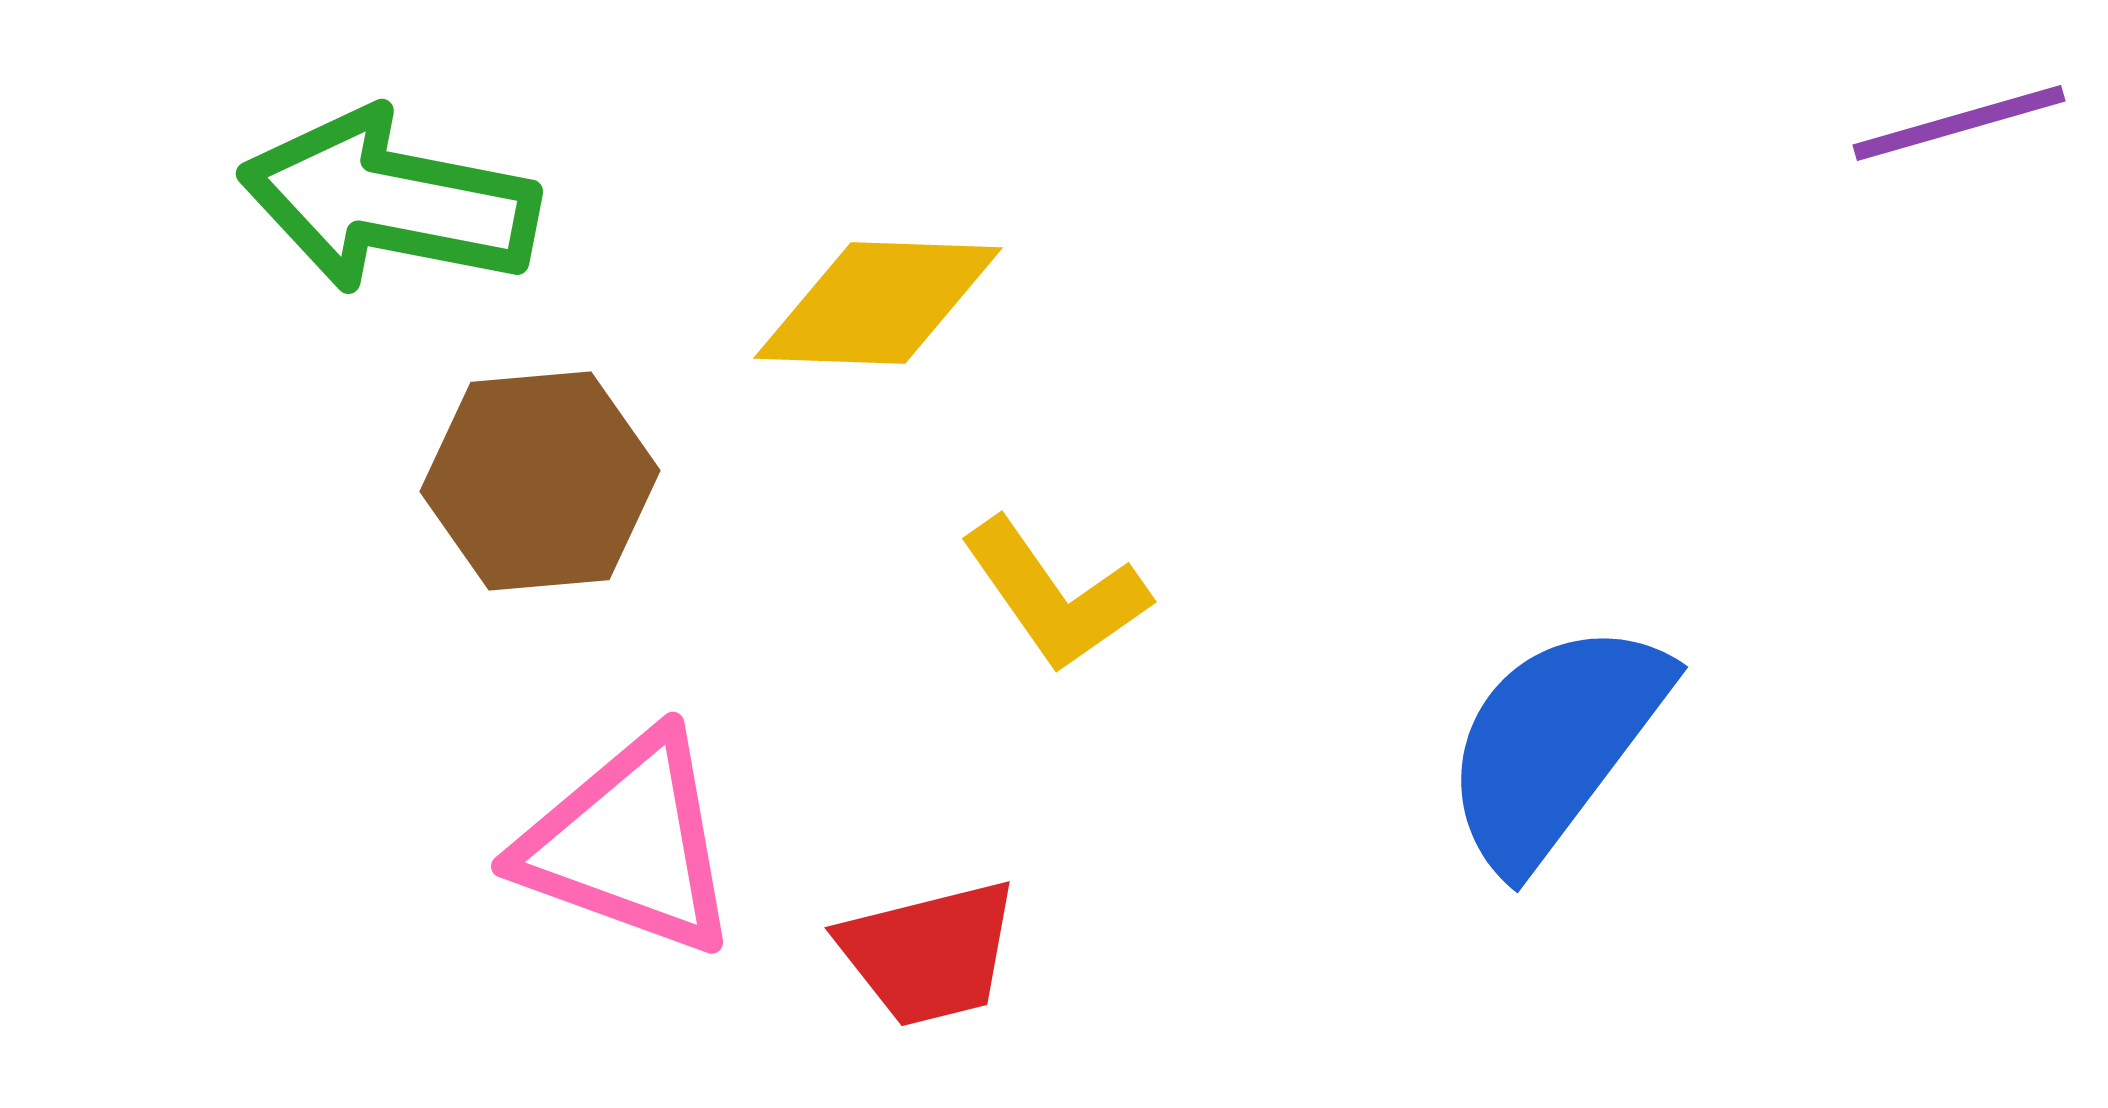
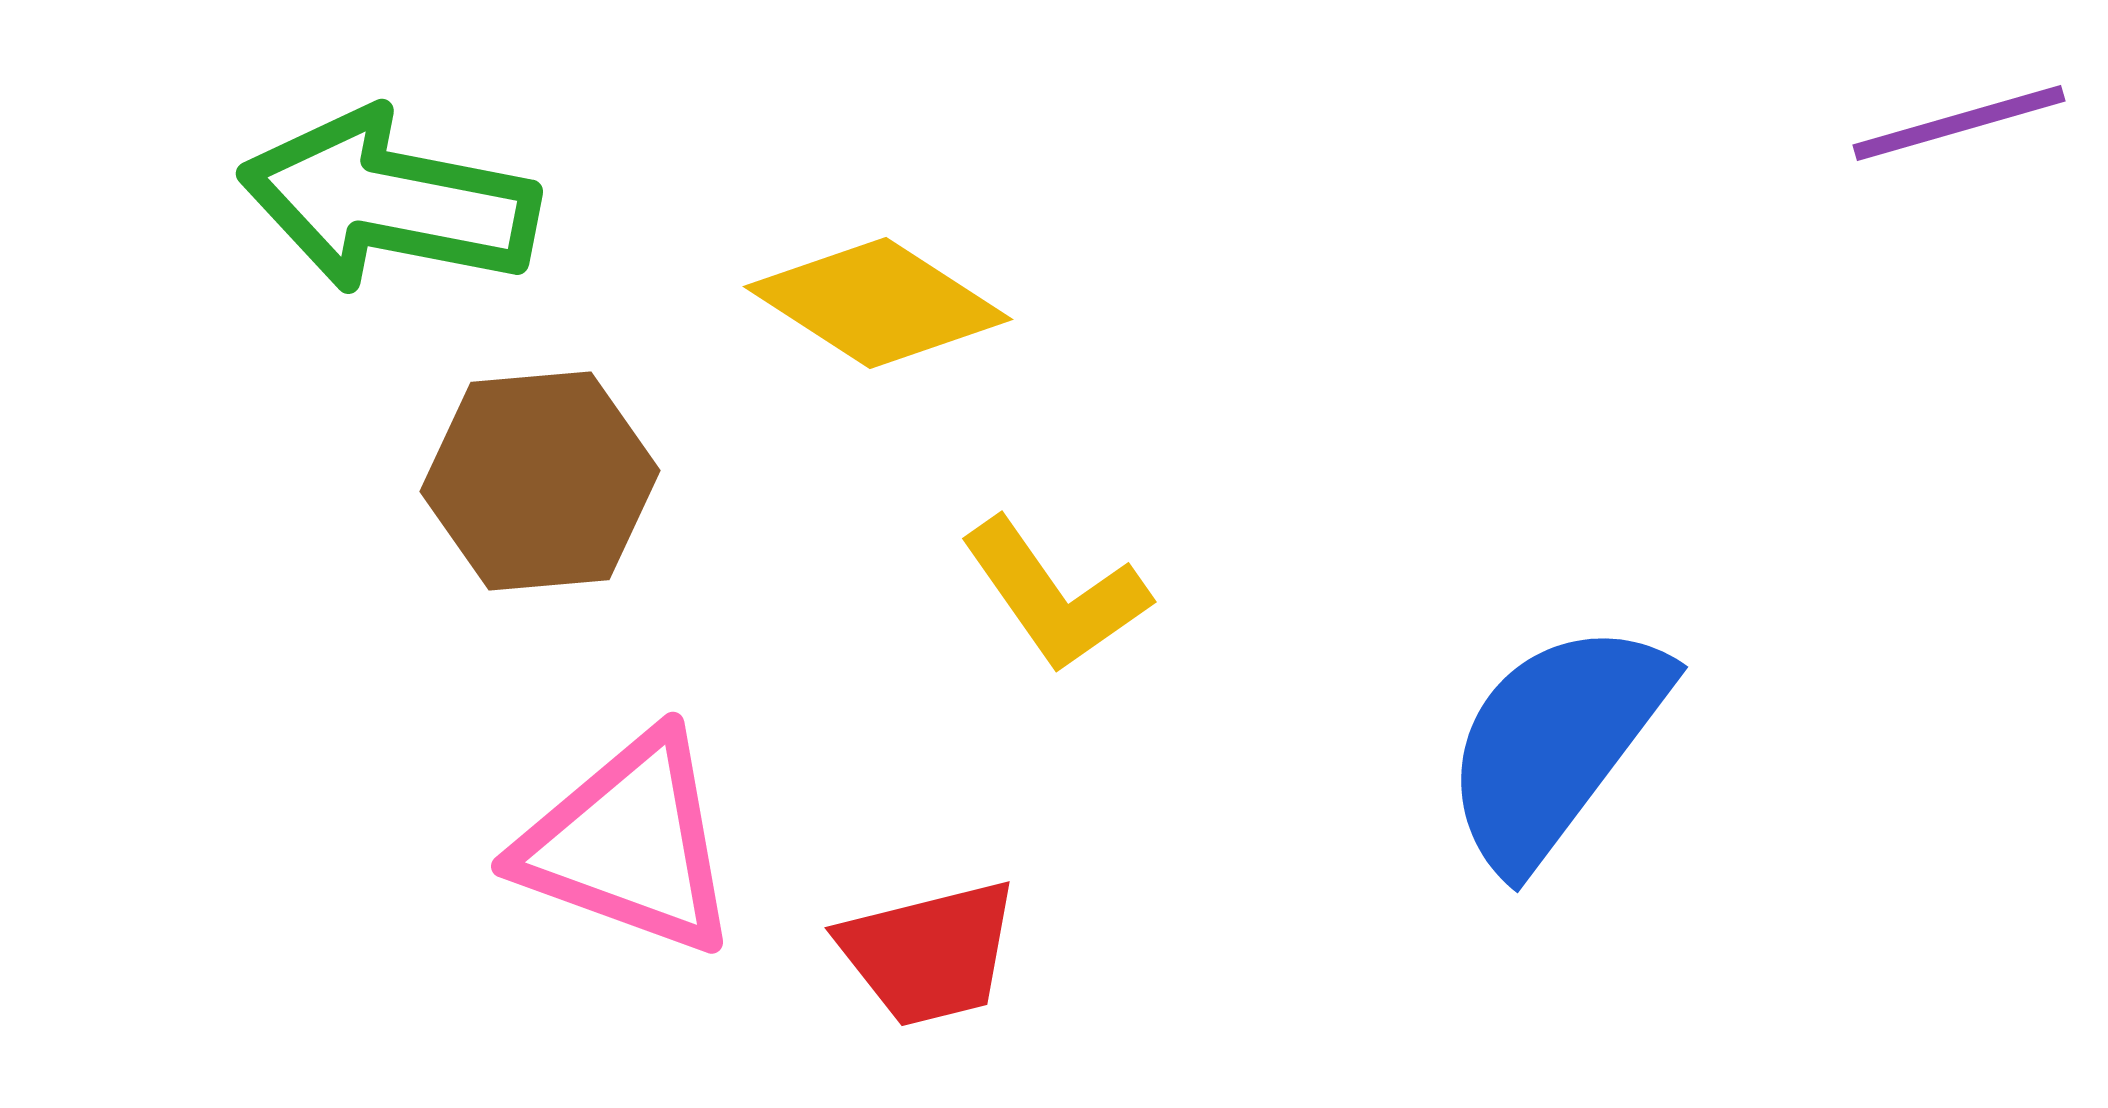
yellow diamond: rotated 31 degrees clockwise
